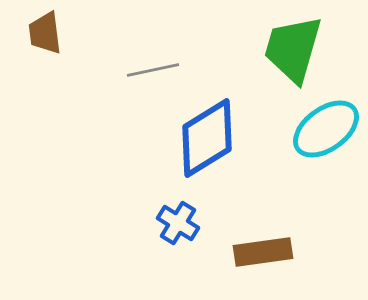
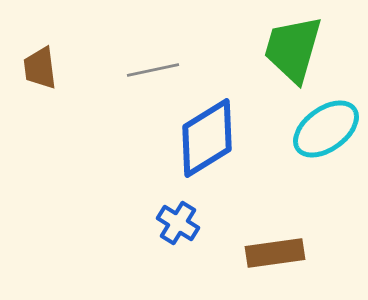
brown trapezoid: moved 5 px left, 35 px down
brown rectangle: moved 12 px right, 1 px down
